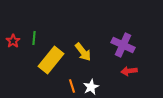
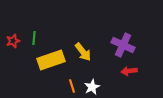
red star: rotated 16 degrees clockwise
yellow rectangle: rotated 32 degrees clockwise
white star: moved 1 px right
